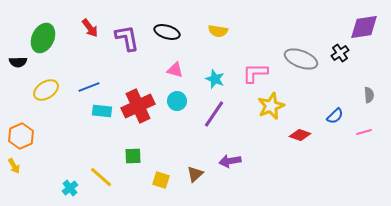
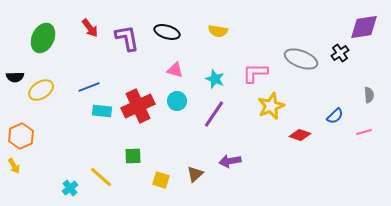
black semicircle: moved 3 px left, 15 px down
yellow ellipse: moved 5 px left
